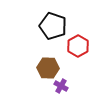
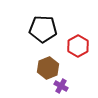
black pentagon: moved 10 px left, 3 px down; rotated 16 degrees counterclockwise
brown hexagon: rotated 25 degrees counterclockwise
